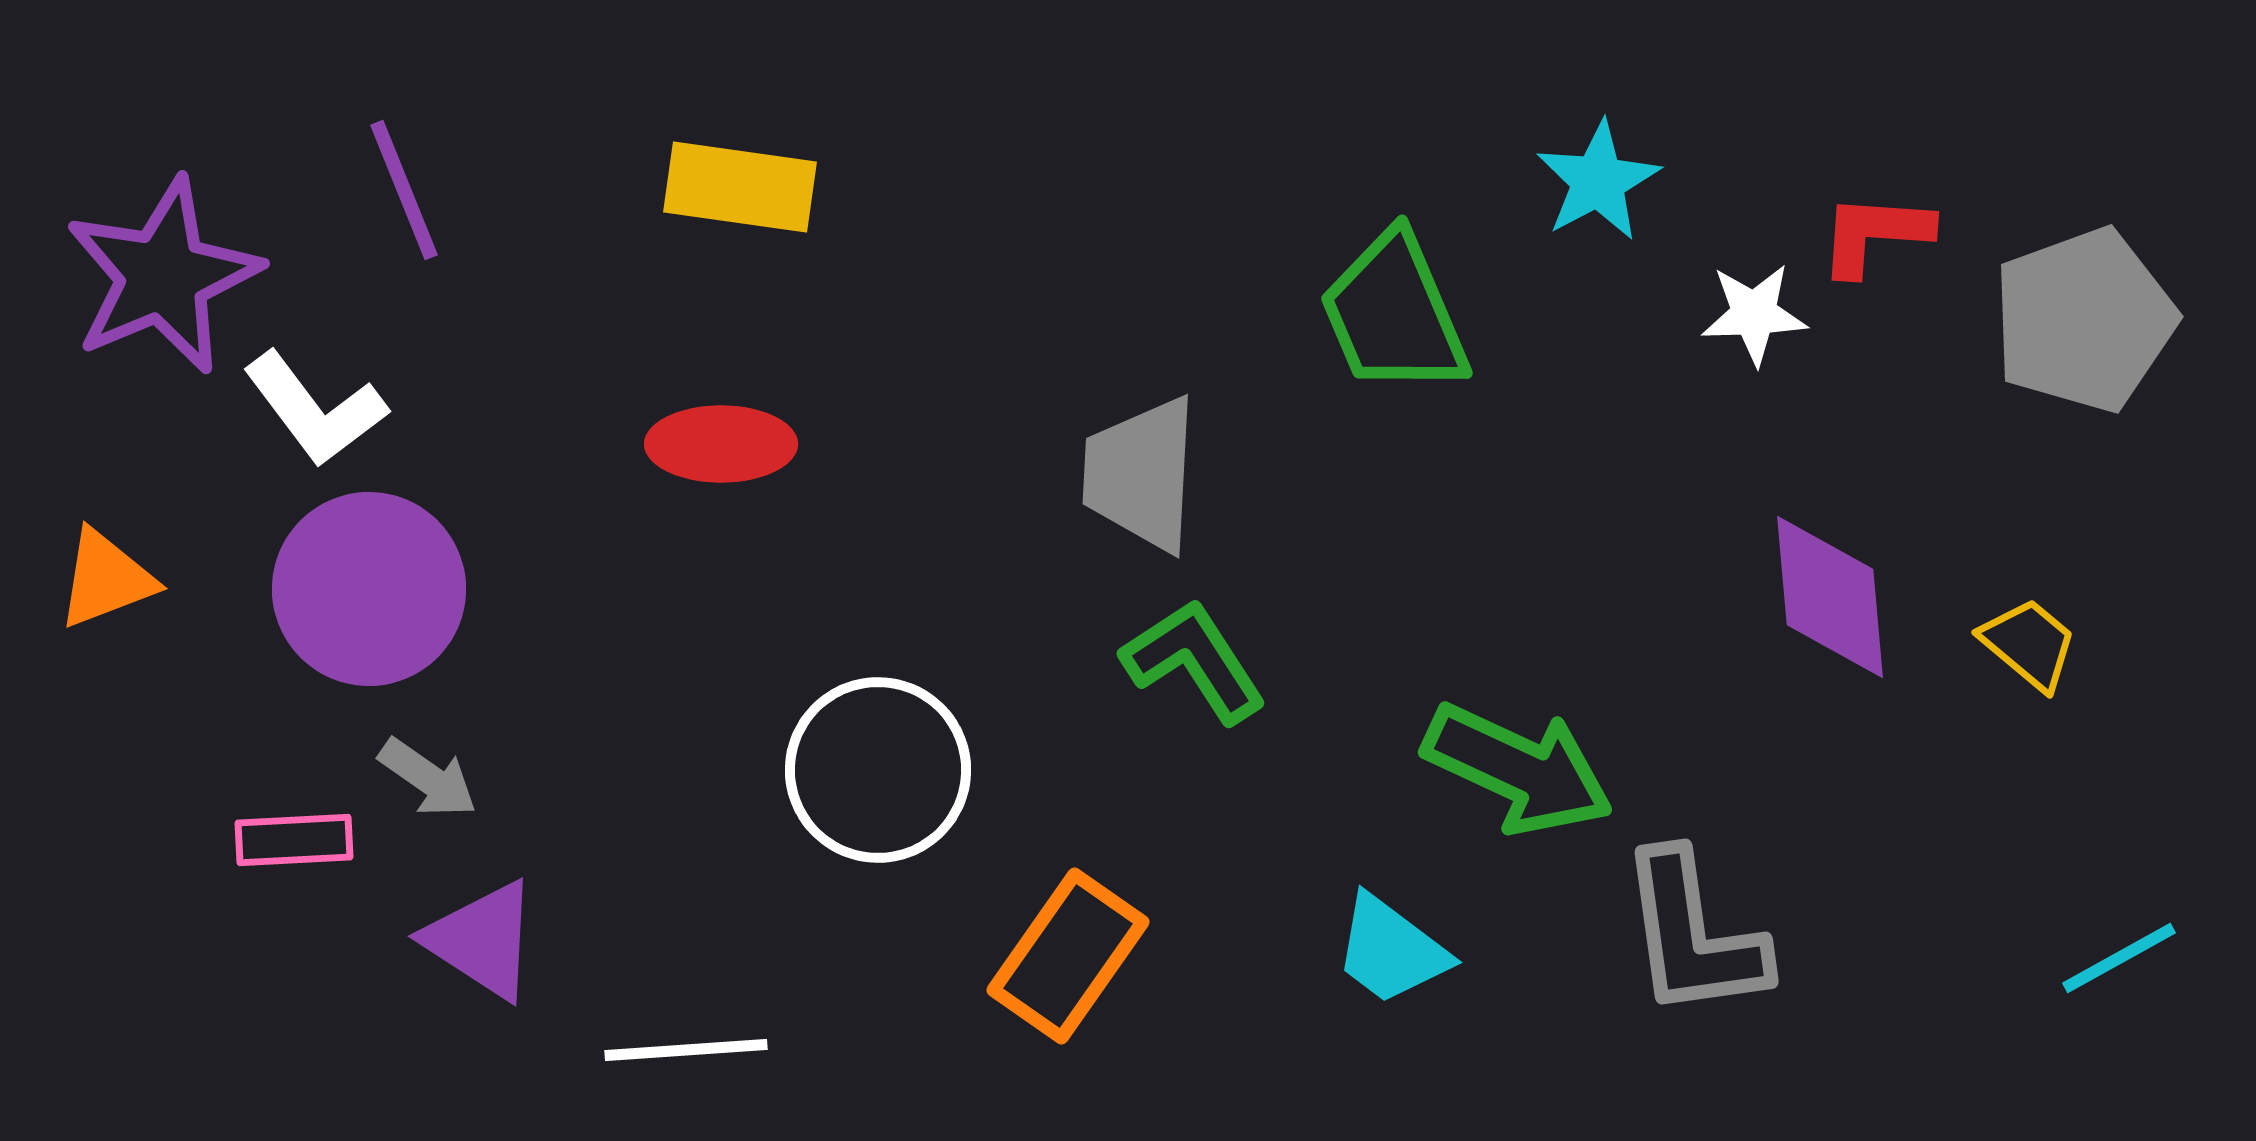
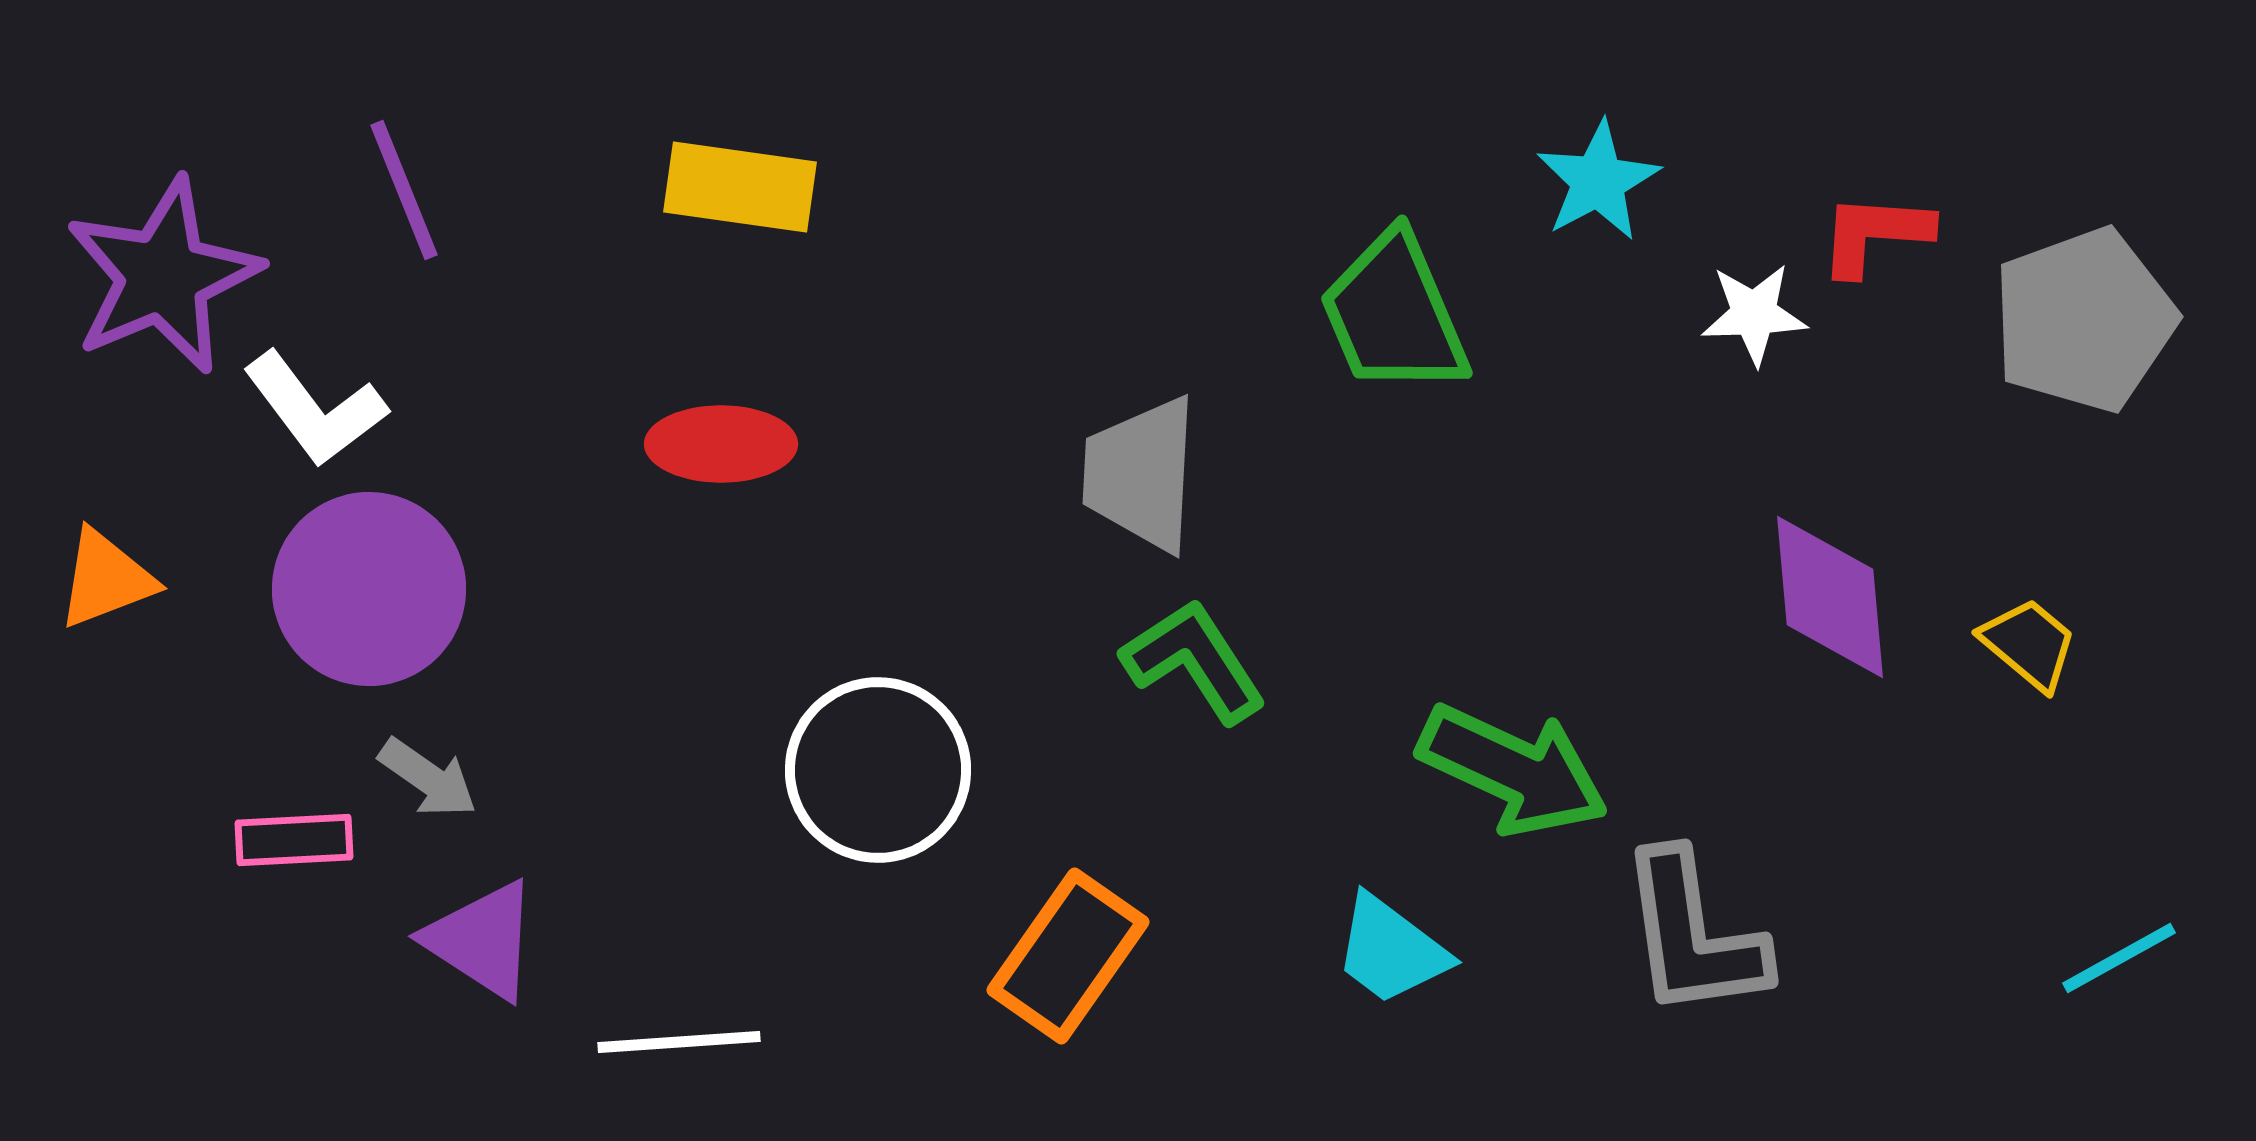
green arrow: moved 5 px left, 1 px down
white line: moved 7 px left, 8 px up
